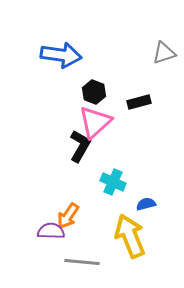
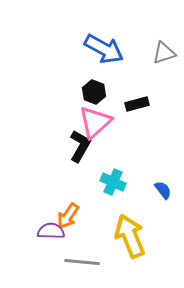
blue arrow: moved 43 px right, 6 px up; rotated 21 degrees clockwise
black rectangle: moved 2 px left, 2 px down
blue semicircle: moved 17 px right, 14 px up; rotated 66 degrees clockwise
